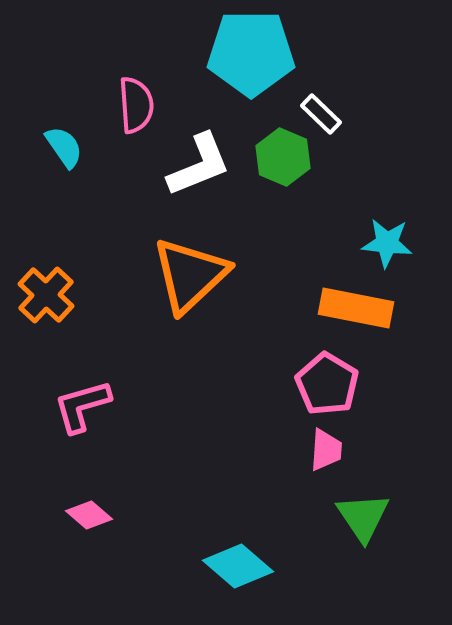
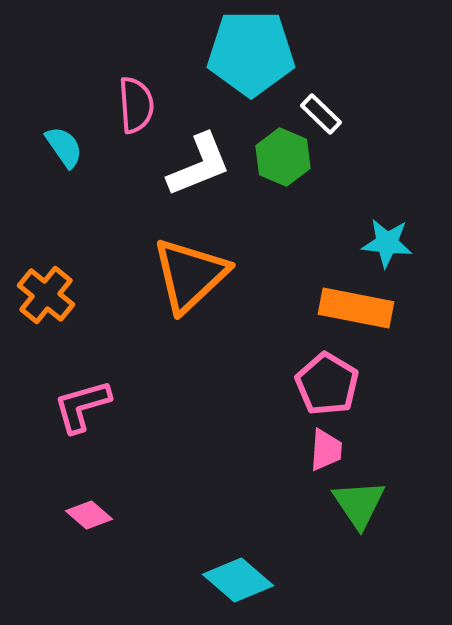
orange cross: rotated 4 degrees counterclockwise
green triangle: moved 4 px left, 13 px up
cyan diamond: moved 14 px down
